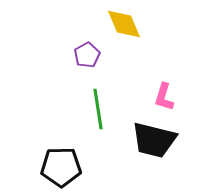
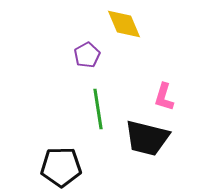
black trapezoid: moved 7 px left, 2 px up
